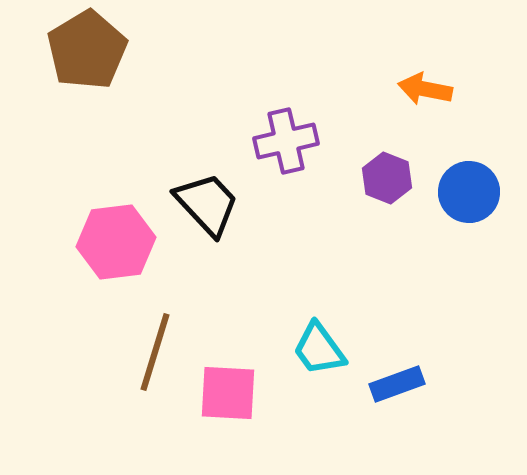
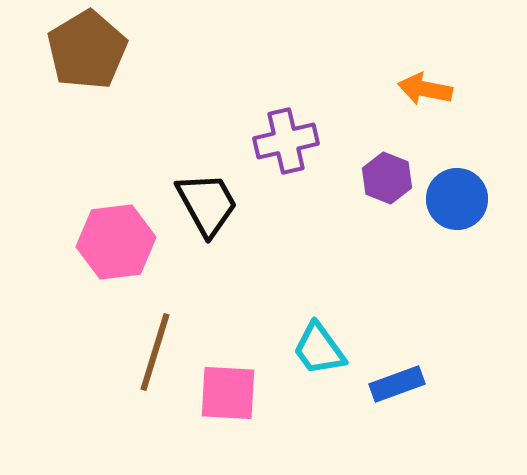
blue circle: moved 12 px left, 7 px down
black trapezoid: rotated 14 degrees clockwise
